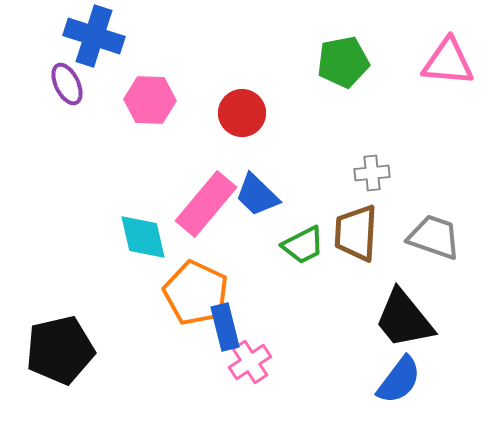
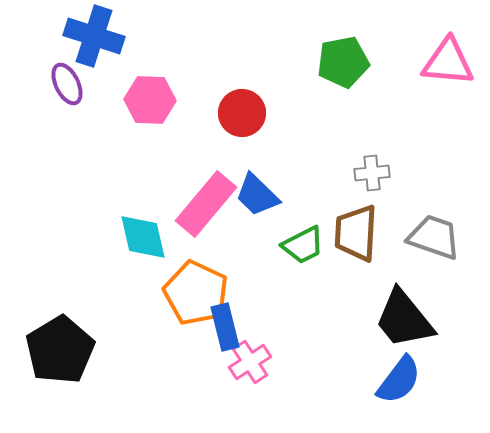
black pentagon: rotated 18 degrees counterclockwise
